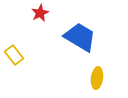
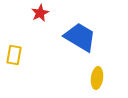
yellow rectangle: rotated 48 degrees clockwise
